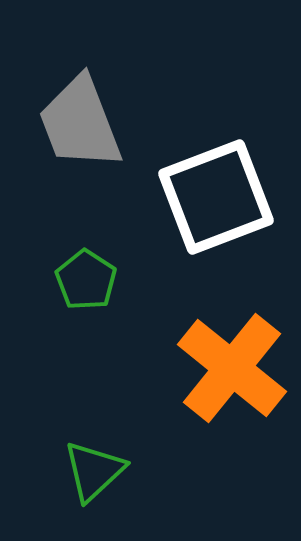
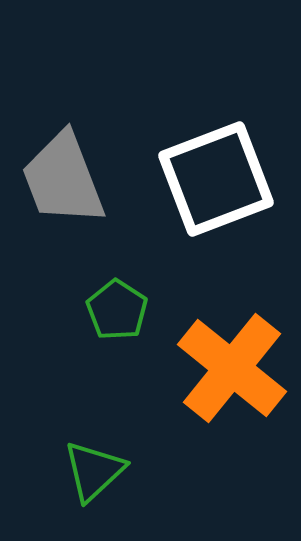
gray trapezoid: moved 17 px left, 56 px down
white square: moved 18 px up
green pentagon: moved 31 px right, 30 px down
